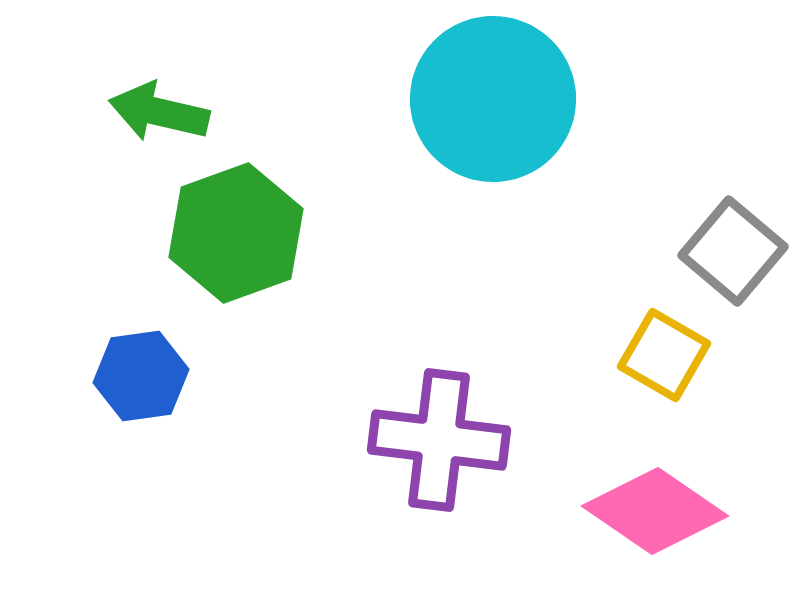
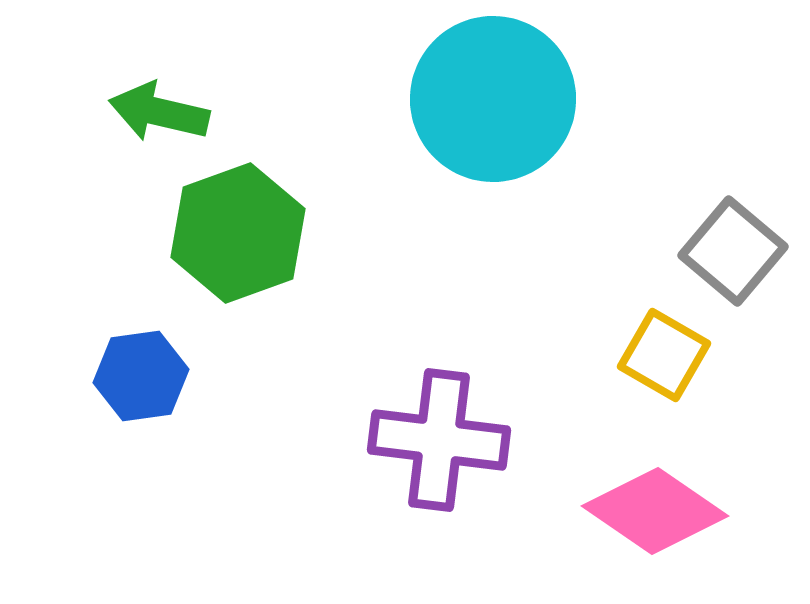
green hexagon: moved 2 px right
